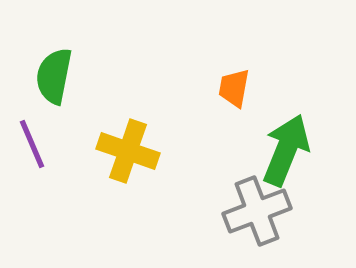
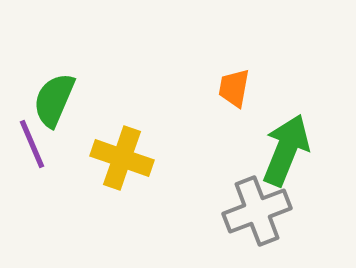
green semicircle: moved 24 px down; rotated 12 degrees clockwise
yellow cross: moved 6 px left, 7 px down
